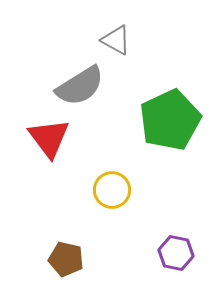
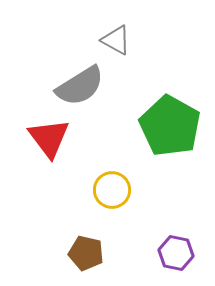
green pentagon: moved 6 px down; rotated 18 degrees counterclockwise
brown pentagon: moved 20 px right, 6 px up
